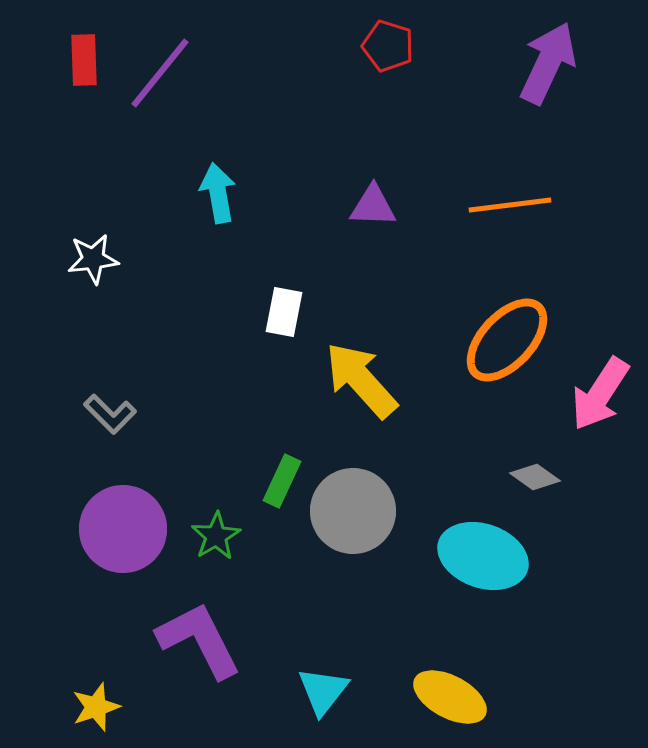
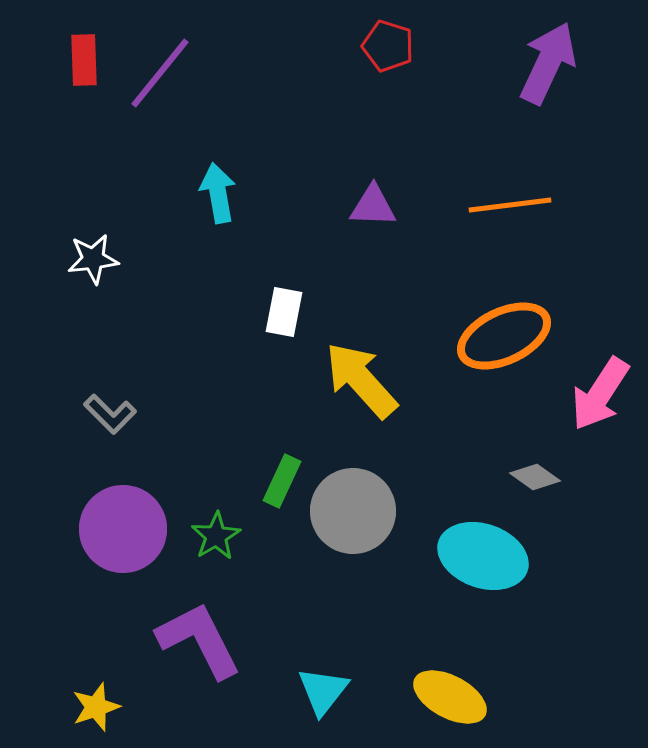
orange ellipse: moved 3 px left, 4 px up; rotated 22 degrees clockwise
